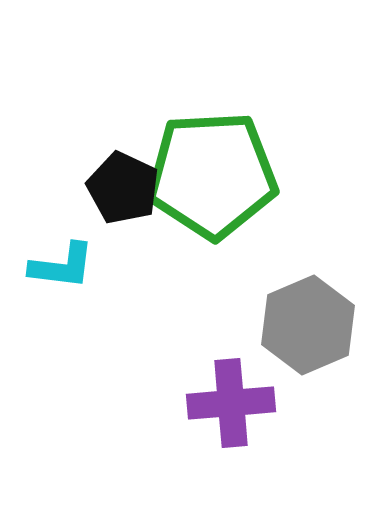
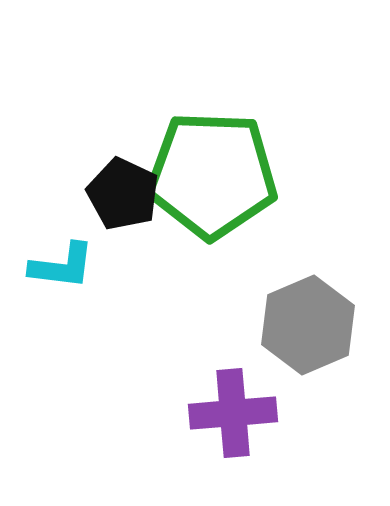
green pentagon: rotated 5 degrees clockwise
black pentagon: moved 6 px down
purple cross: moved 2 px right, 10 px down
